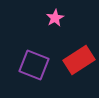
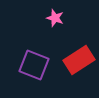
pink star: rotated 24 degrees counterclockwise
